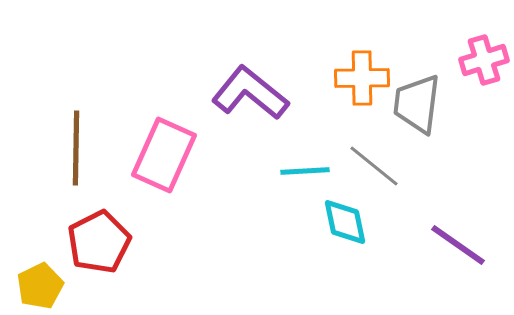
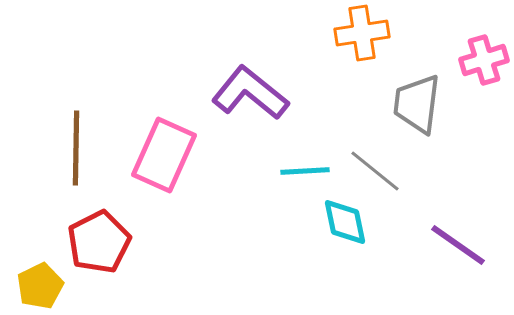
orange cross: moved 45 px up; rotated 8 degrees counterclockwise
gray line: moved 1 px right, 5 px down
